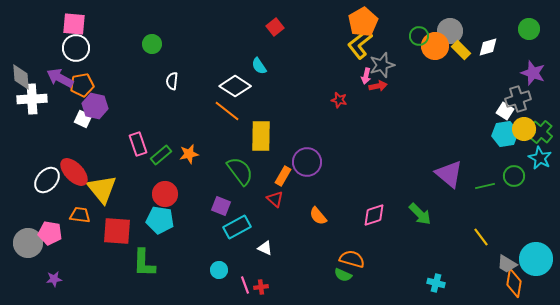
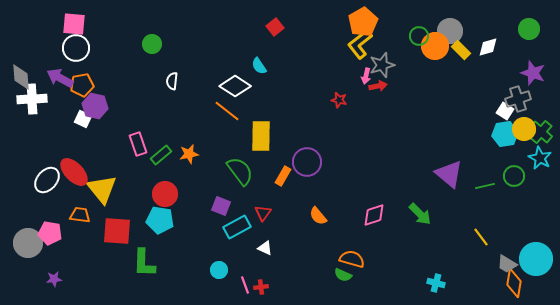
red triangle at (275, 199): moved 12 px left, 14 px down; rotated 24 degrees clockwise
